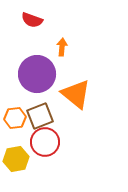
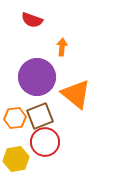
purple circle: moved 3 px down
